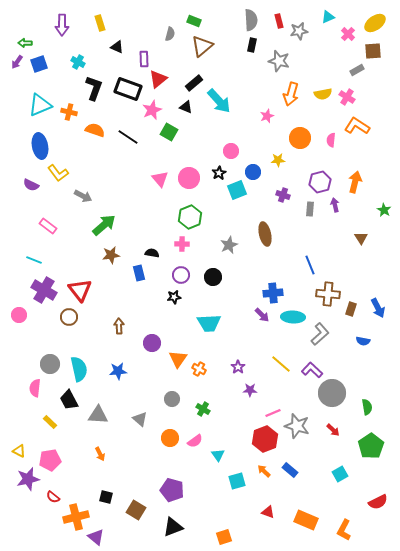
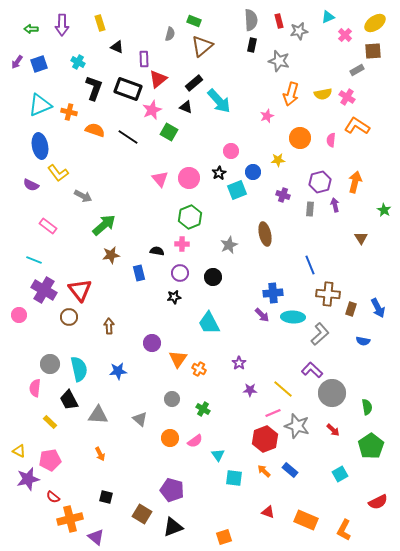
pink cross at (348, 34): moved 3 px left, 1 px down
green arrow at (25, 43): moved 6 px right, 14 px up
black semicircle at (152, 253): moved 5 px right, 2 px up
purple circle at (181, 275): moved 1 px left, 2 px up
cyan trapezoid at (209, 323): rotated 65 degrees clockwise
brown arrow at (119, 326): moved 10 px left
yellow line at (281, 364): moved 2 px right, 25 px down
purple star at (238, 367): moved 1 px right, 4 px up
cyan square at (237, 481): moved 3 px left, 3 px up; rotated 24 degrees clockwise
brown square at (136, 510): moved 6 px right, 4 px down
orange cross at (76, 517): moved 6 px left, 2 px down
